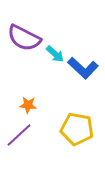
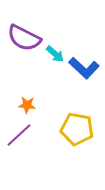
blue L-shape: moved 1 px right
orange star: moved 1 px left
